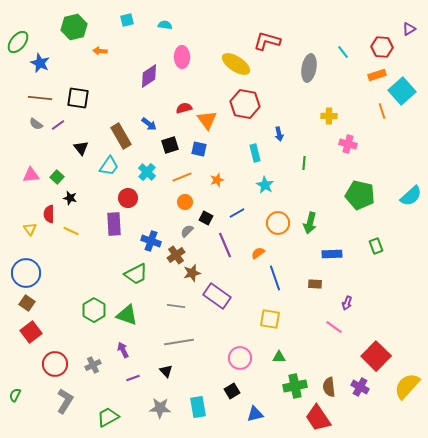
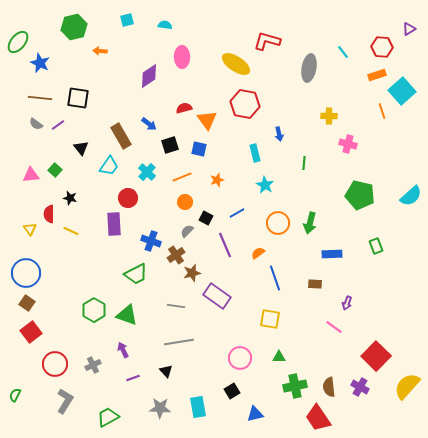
green square at (57, 177): moved 2 px left, 7 px up
